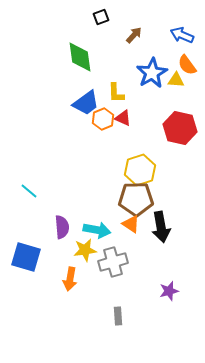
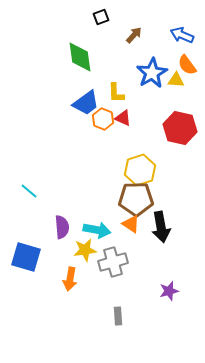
orange hexagon: rotated 15 degrees counterclockwise
